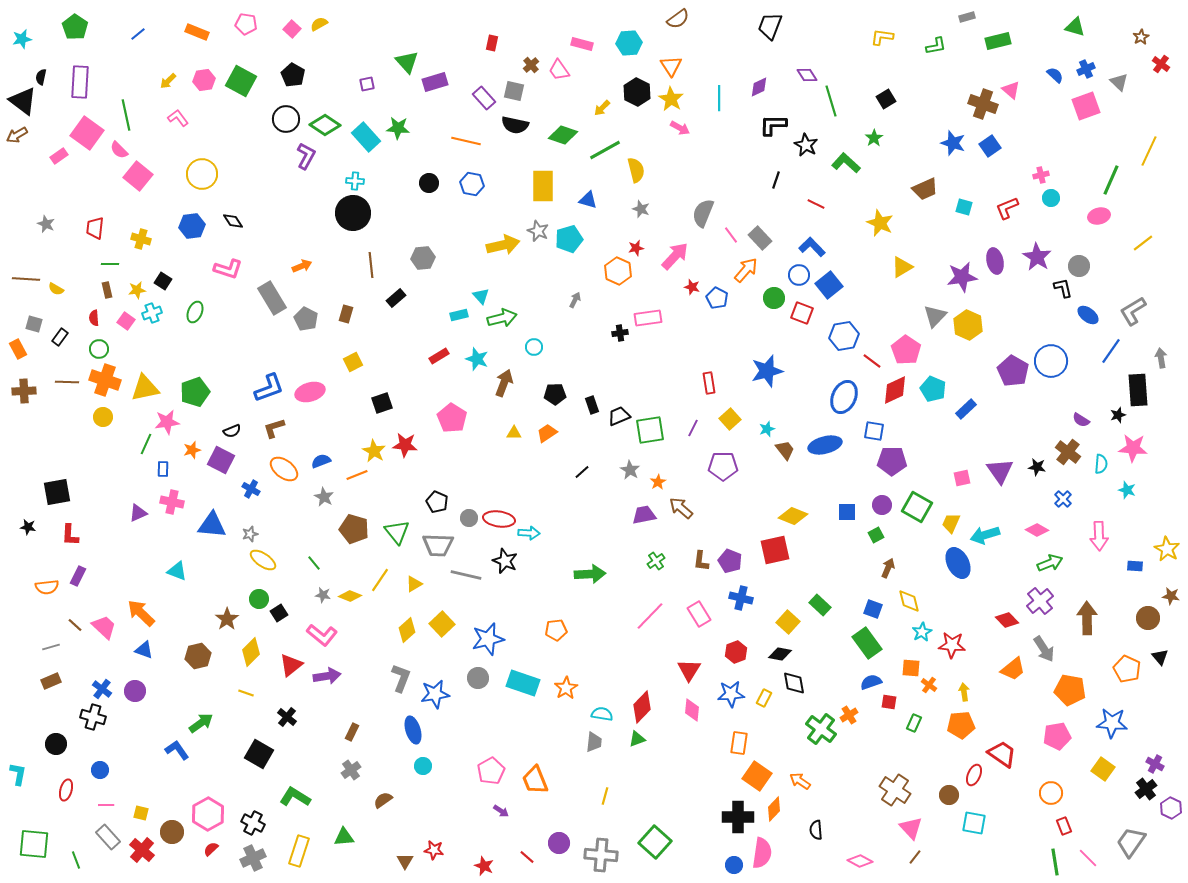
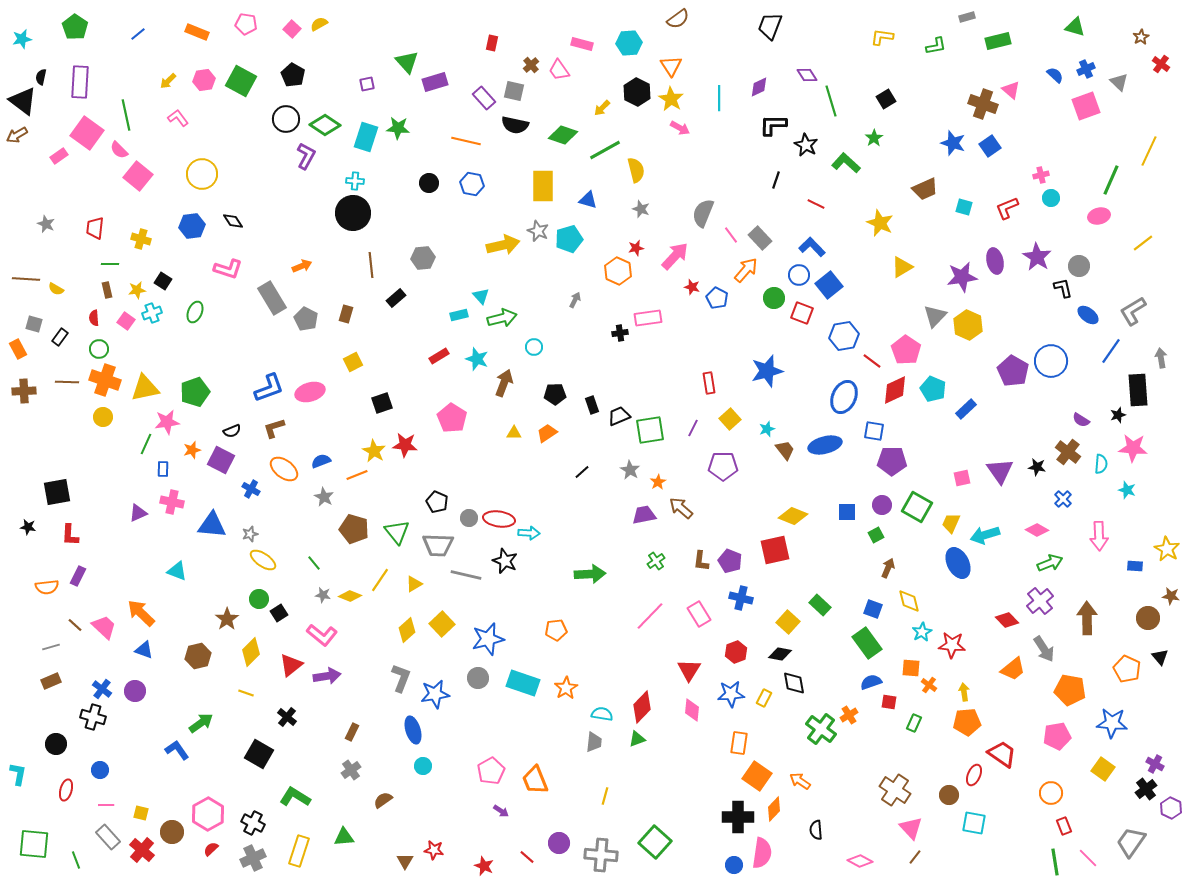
cyan rectangle at (366, 137): rotated 60 degrees clockwise
orange pentagon at (961, 725): moved 6 px right, 3 px up
